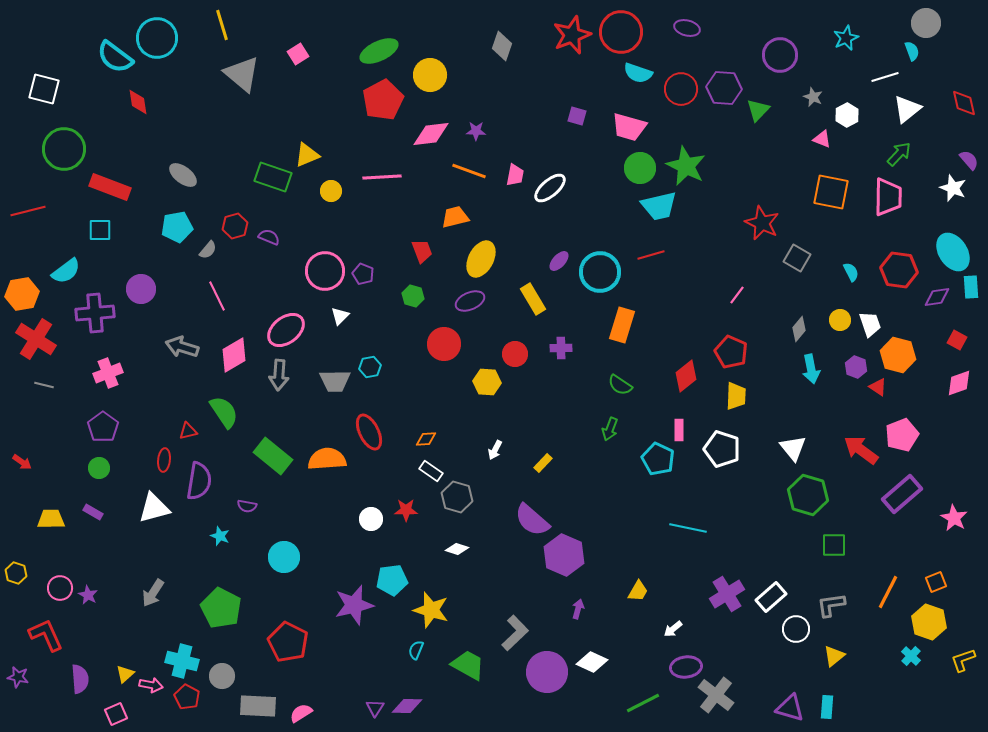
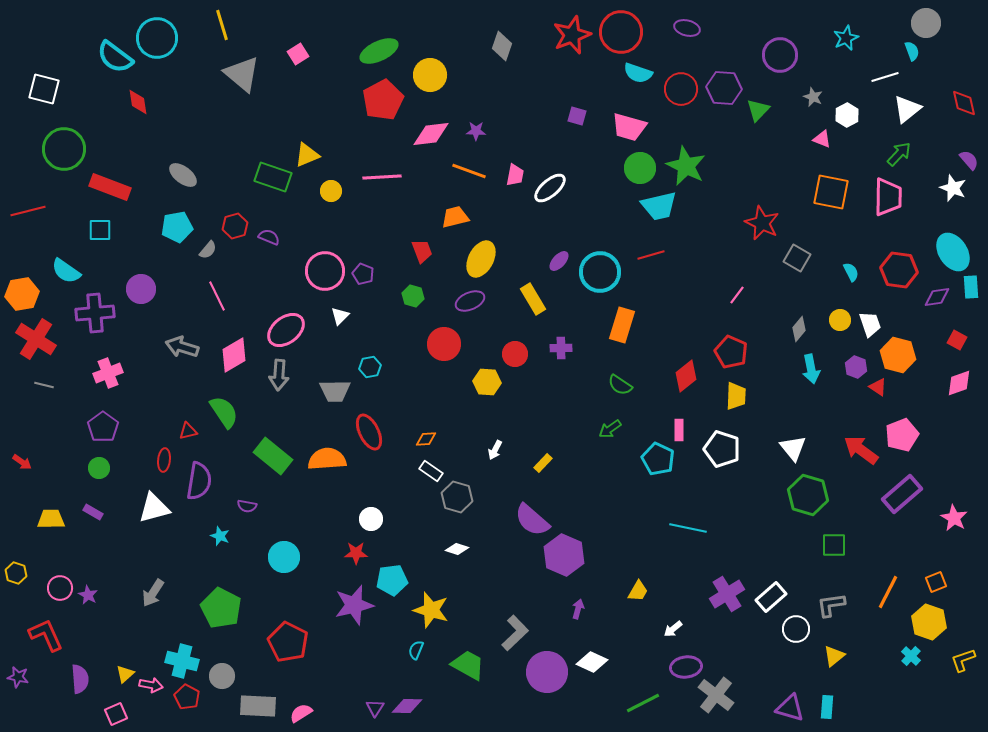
cyan semicircle at (66, 271): rotated 72 degrees clockwise
gray trapezoid at (335, 381): moved 10 px down
green arrow at (610, 429): rotated 35 degrees clockwise
red star at (406, 510): moved 50 px left, 43 px down
